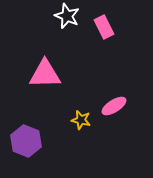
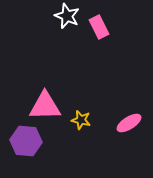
pink rectangle: moved 5 px left
pink triangle: moved 32 px down
pink ellipse: moved 15 px right, 17 px down
purple hexagon: rotated 16 degrees counterclockwise
